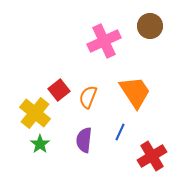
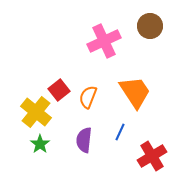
yellow cross: moved 1 px right, 1 px up
